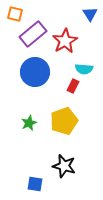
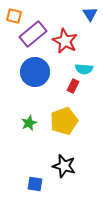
orange square: moved 1 px left, 2 px down
red star: rotated 15 degrees counterclockwise
